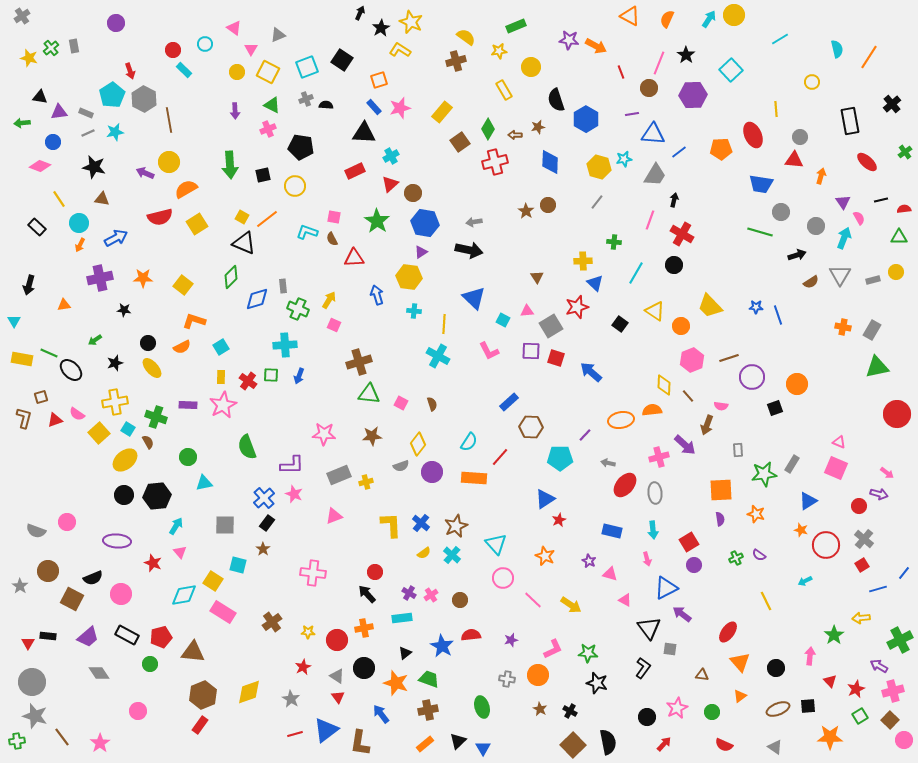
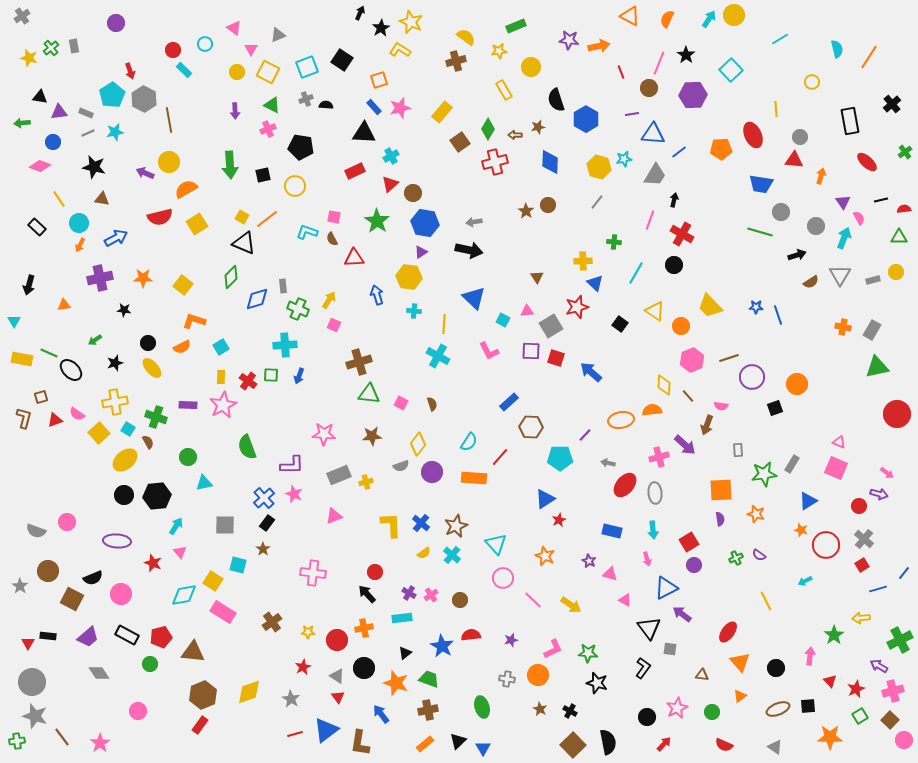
orange arrow at (596, 46): moved 3 px right; rotated 40 degrees counterclockwise
